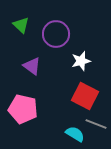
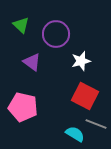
purple triangle: moved 4 px up
pink pentagon: moved 2 px up
